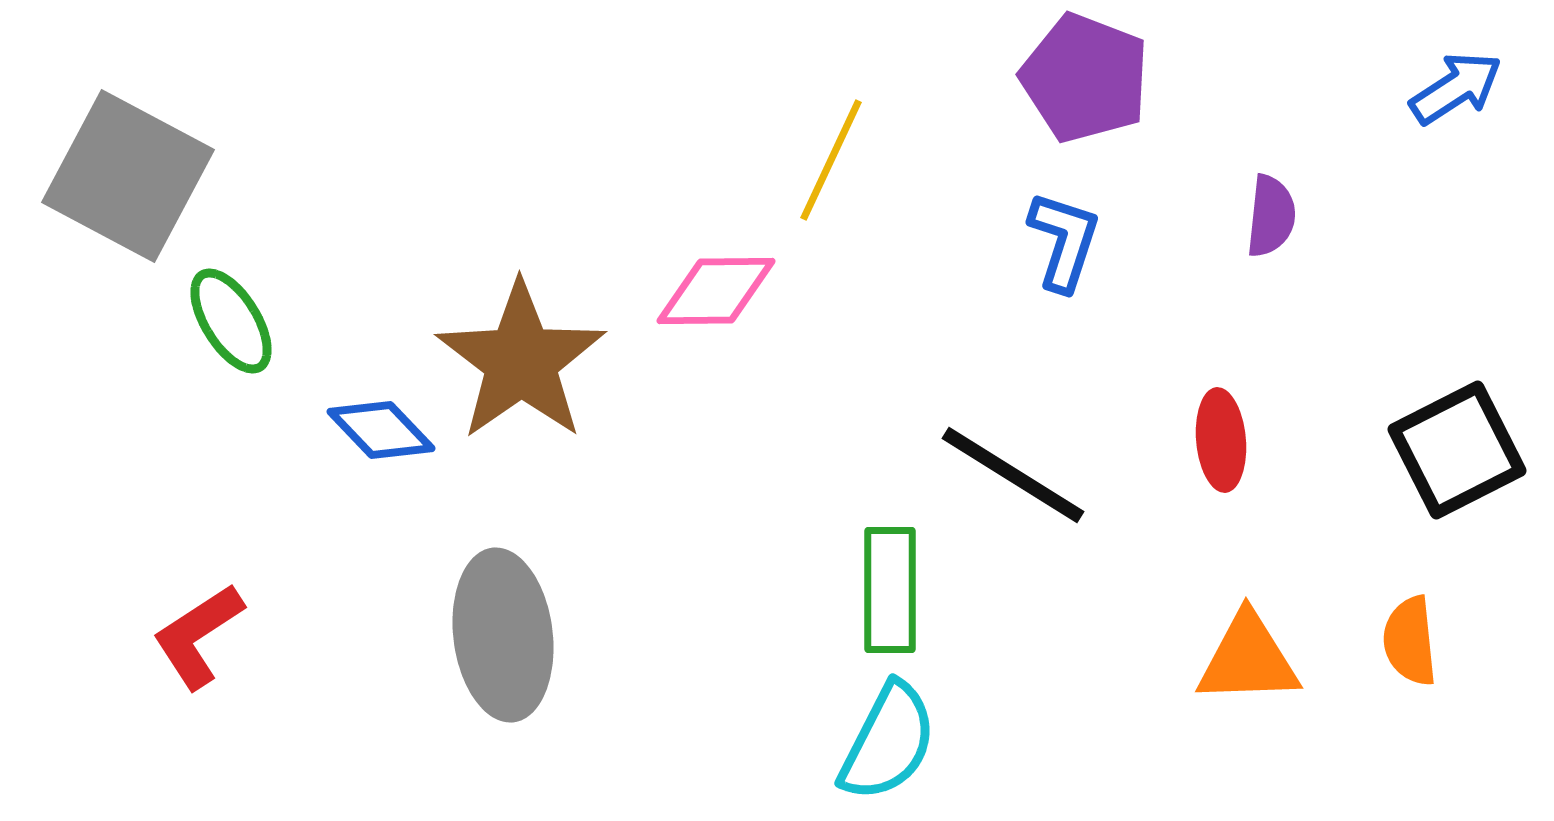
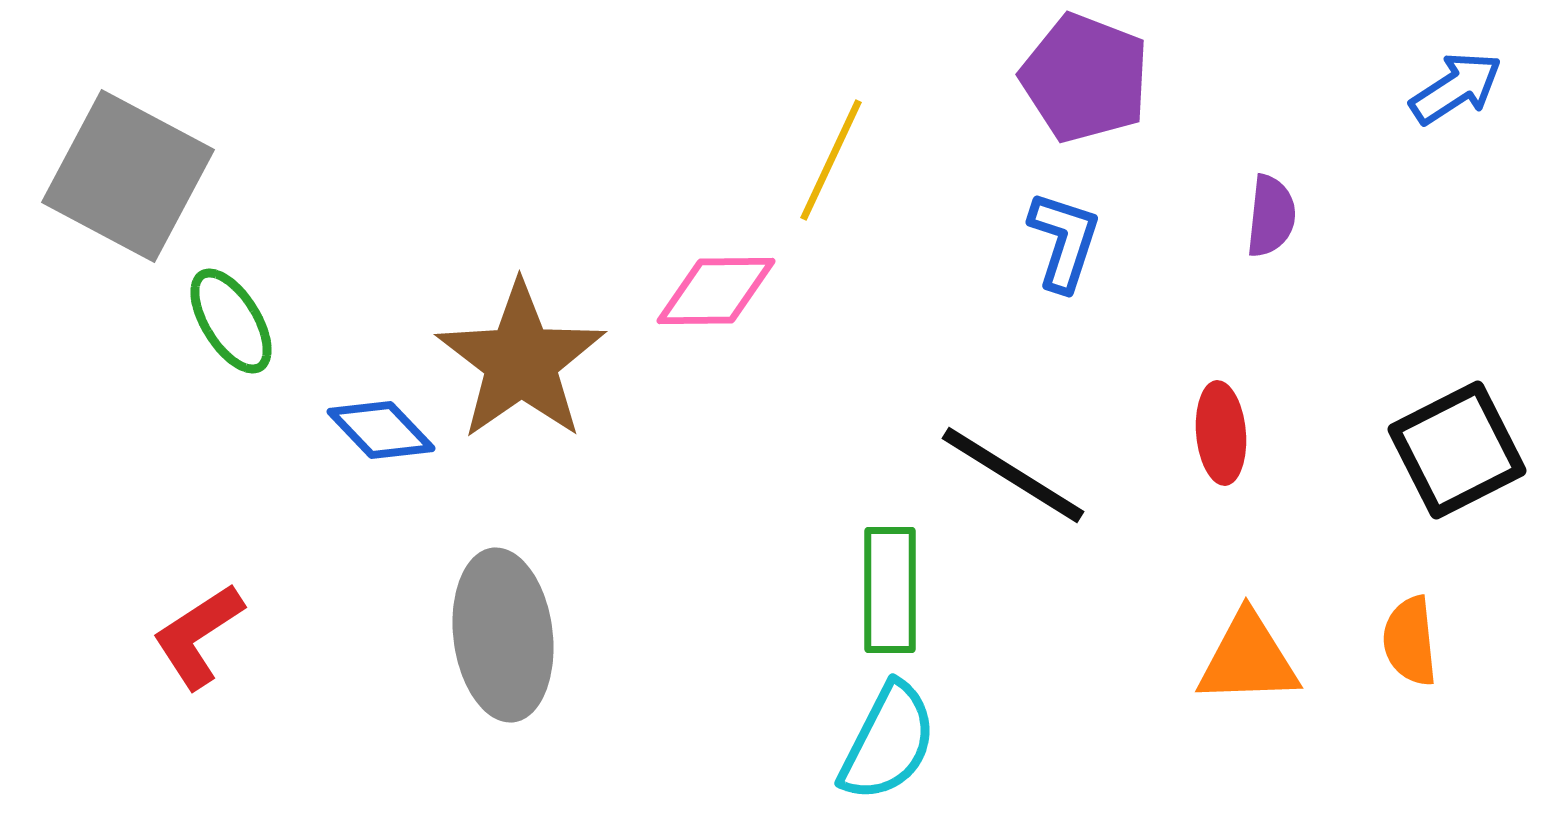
red ellipse: moved 7 px up
